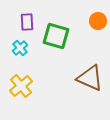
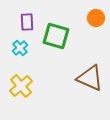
orange circle: moved 2 px left, 3 px up
